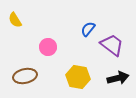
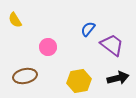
yellow hexagon: moved 1 px right, 4 px down; rotated 20 degrees counterclockwise
